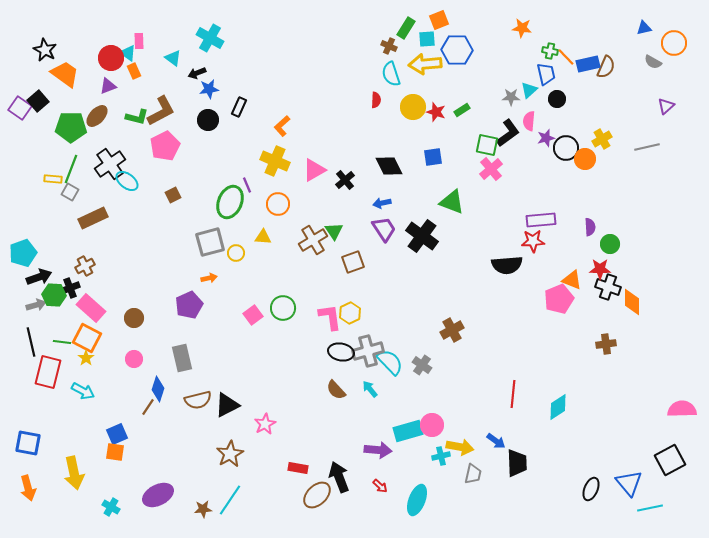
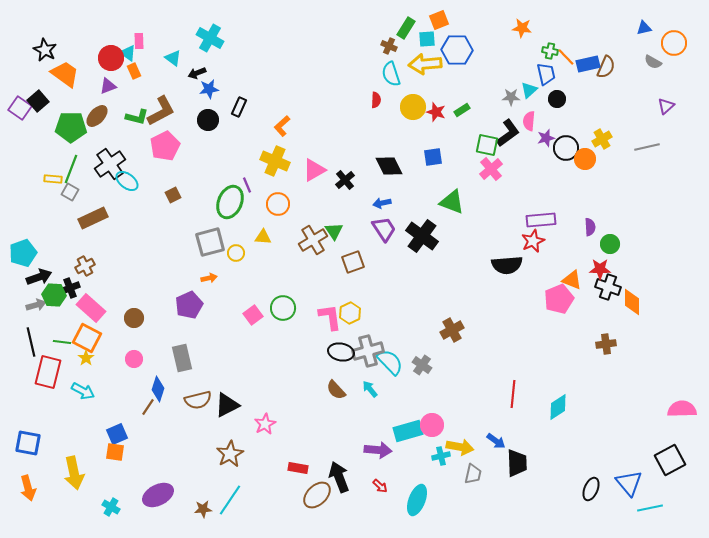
red star at (533, 241): rotated 20 degrees counterclockwise
